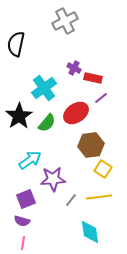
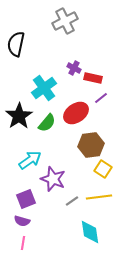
purple star: rotated 25 degrees clockwise
gray line: moved 1 px right, 1 px down; rotated 16 degrees clockwise
